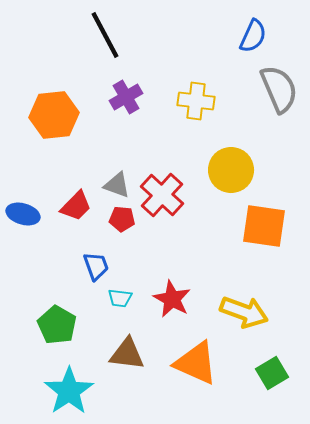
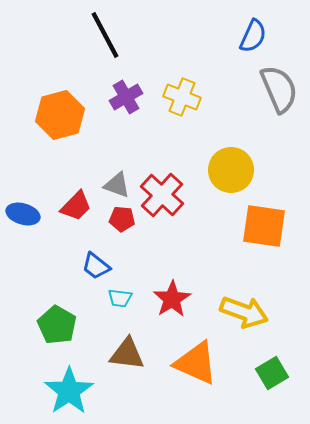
yellow cross: moved 14 px left, 4 px up; rotated 15 degrees clockwise
orange hexagon: moved 6 px right; rotated 9 degrees counterclockwise
blue trapezoid: rotated 148 degrees clockwise
red star: rotated 12 degrees clockwise
